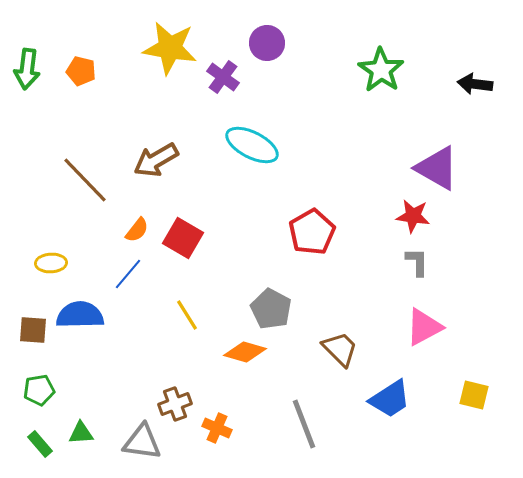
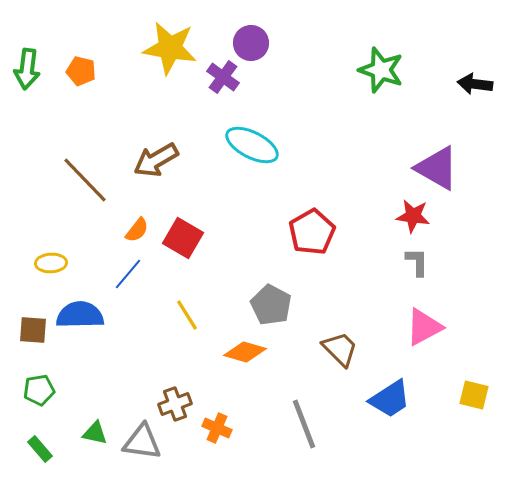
purple circle: moved 16 px left
green star: rotated 15 degrees counterclockwise
gray pentagon: moved 4 px up
green triangle: moved 14 px right; rotated 16 degrees clockwise
green rectangle: moved 5 px down
